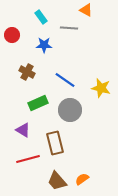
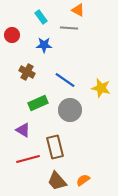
orange triangle: moved 8 px left
brown rectangle: moved 4 px down
orange semicircle: moved 1 px right, 1 px down
